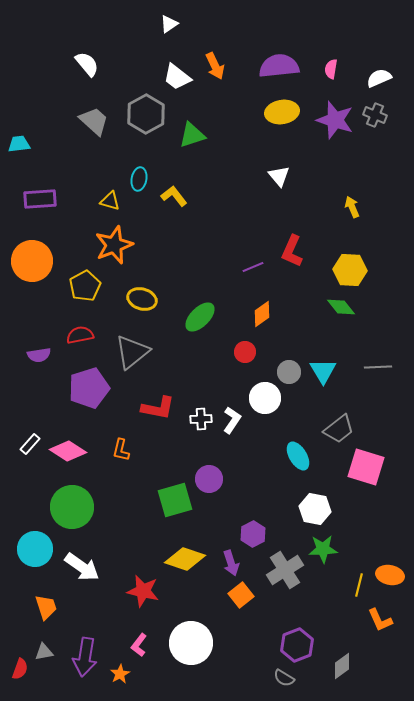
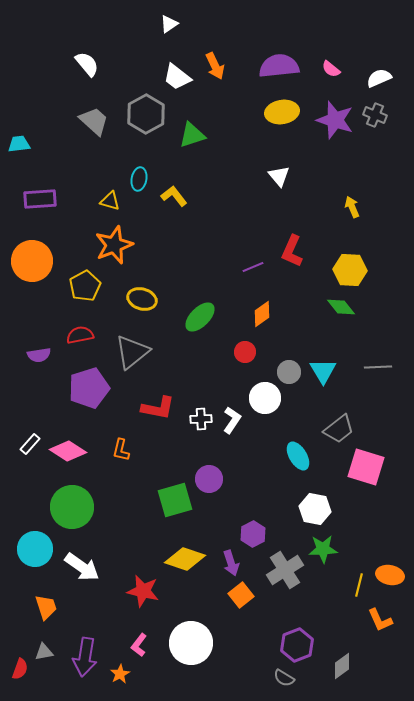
pink semicircle at (331, 69): rotated 60 degrees counterclockwise
